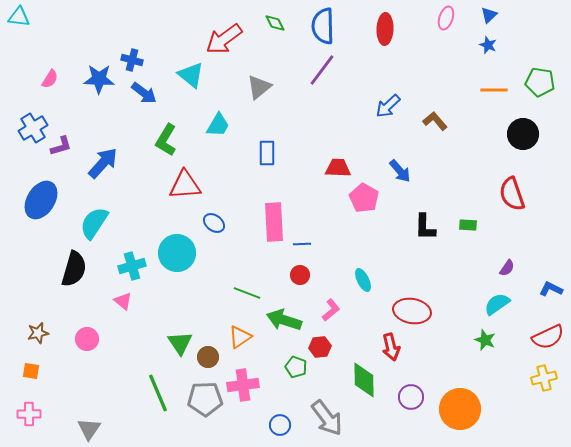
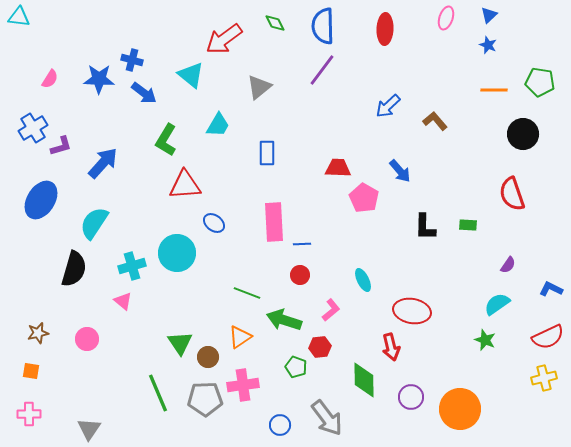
purple semicircle at (507, 268): moved 1 px right, 3 px up
